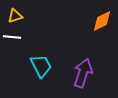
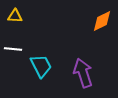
yellow triangle: rotated 21 degrees clockwise
white line: moved 1 px right, 12 px down
purple arrow: rotated 36 degrees counterclockwise
